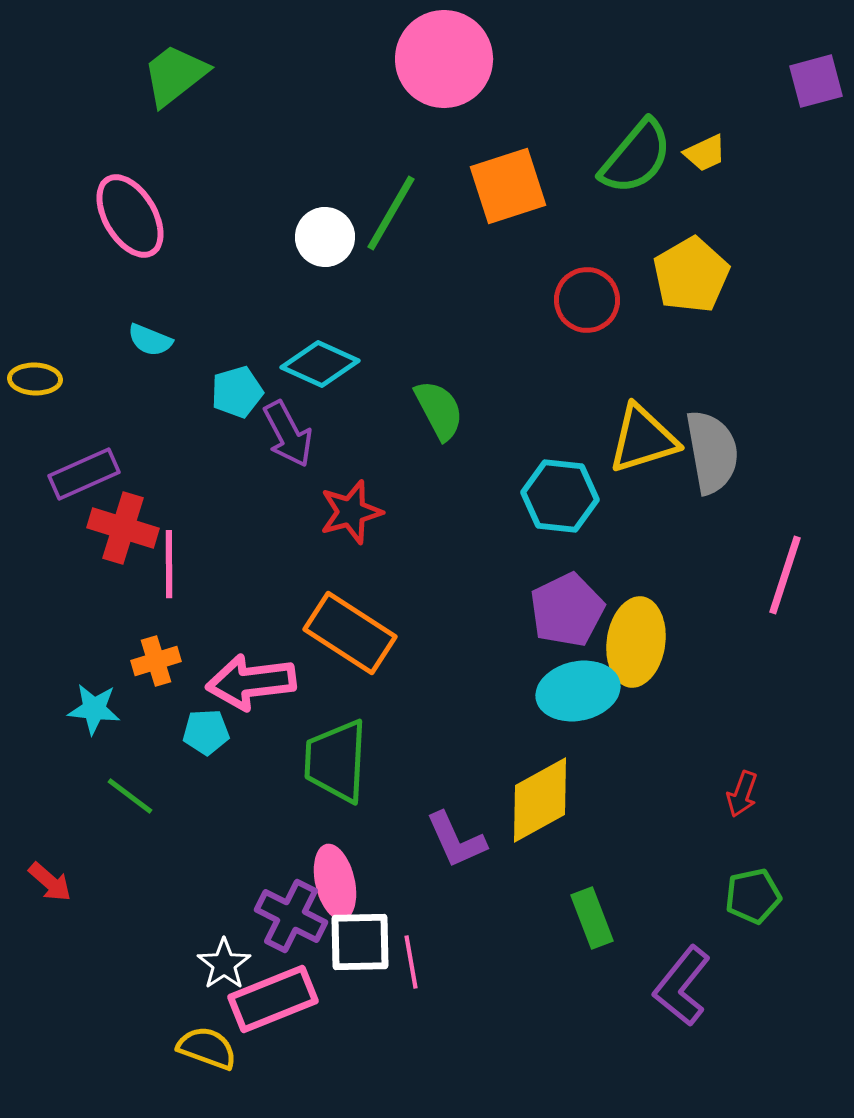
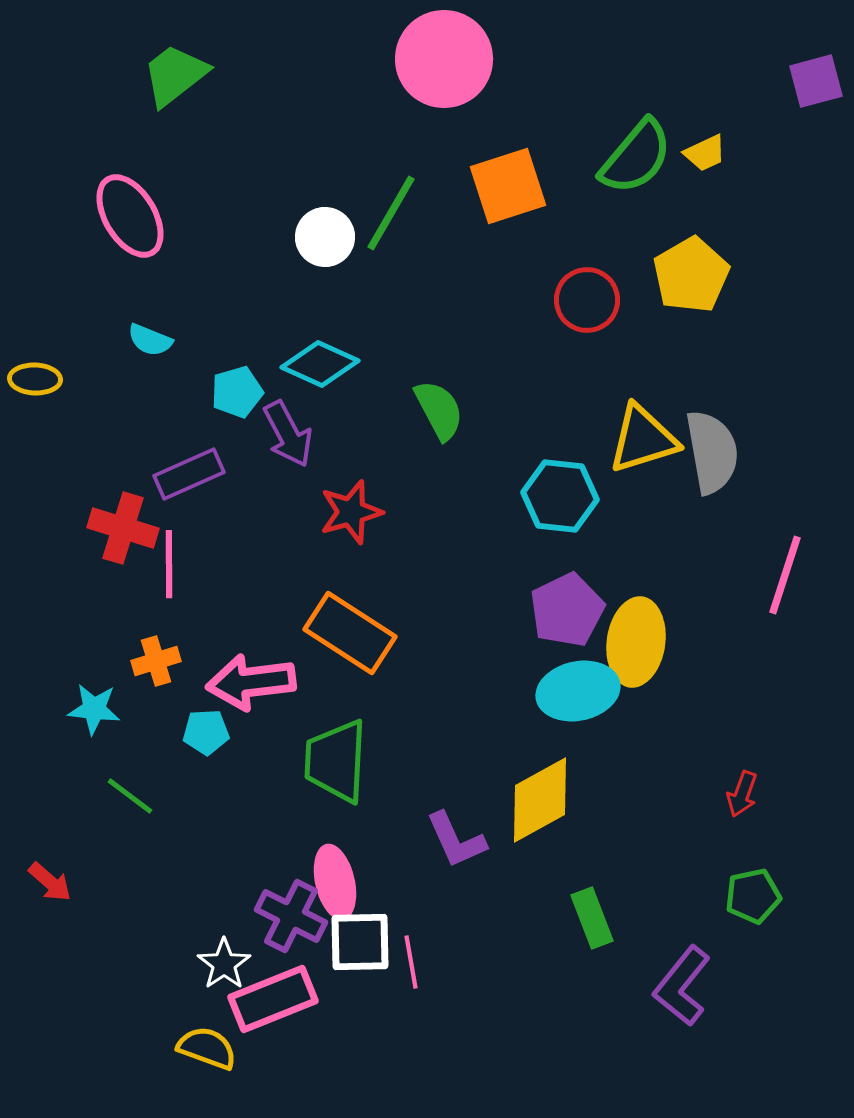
purple rectangle at (84, 474): moved 105 px right
